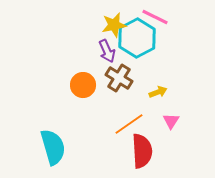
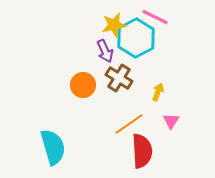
cyan hexagon: moved 1 px left
purple arrow: moved 2 px left
yellow arrow: rotated 48 degrees counterclockwise
